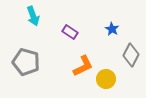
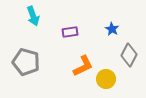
purple rectangle: rotated 42 degrees counterclockwise
gray diamond: moved 2 px left
